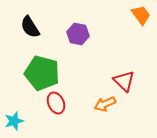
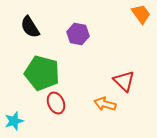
orange trapezoid: moved 1 px up
orange arrow: rotated 40 degrees clockwise
